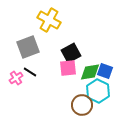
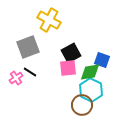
blue square: moved 3 px left, 11 px up
cyan hexagon: moved 7 px left, 1 px up
